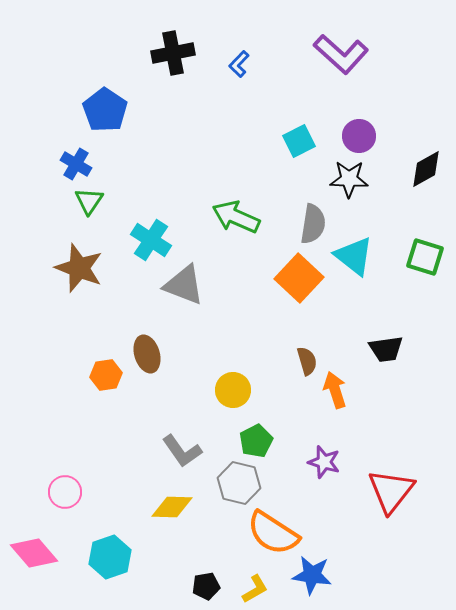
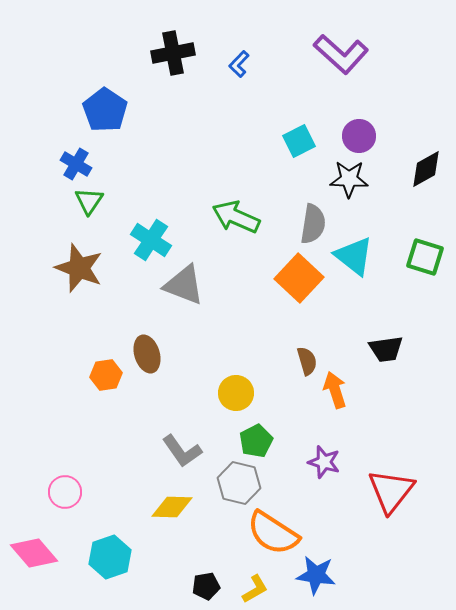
yellow circle: moved 3 px right, 3 px down
blue star: moved 4 px right
